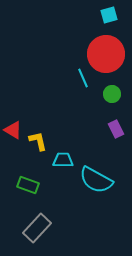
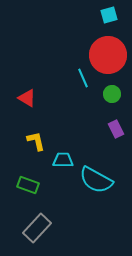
red circle: moved 2 px right, 1 px down
red triangle: moved 14 px right, 32 px up
yellow L-shape: moved 2 px left
